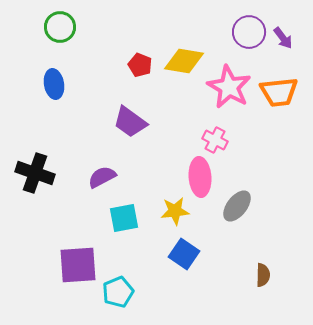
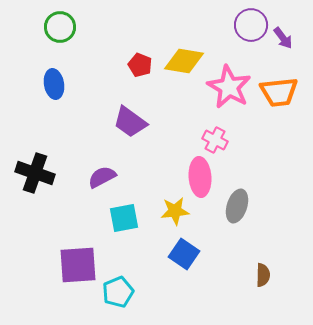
purple circle: moved 2 px right, 7 px up
gray ellipse: rotated 20 degrees counterclockwise
